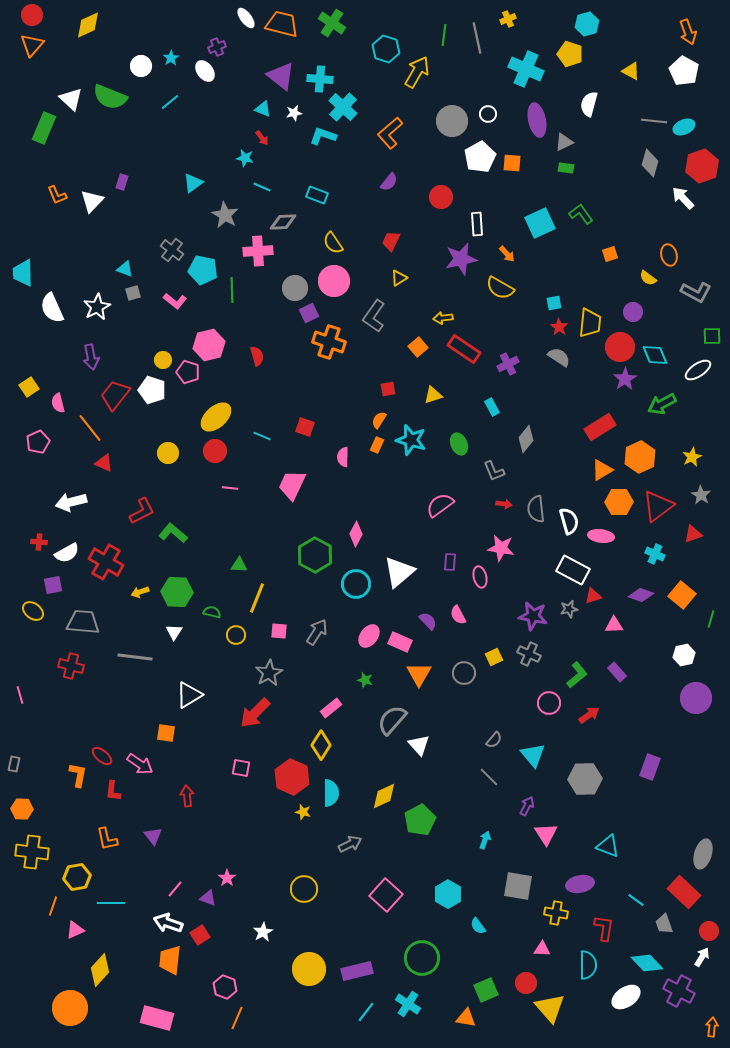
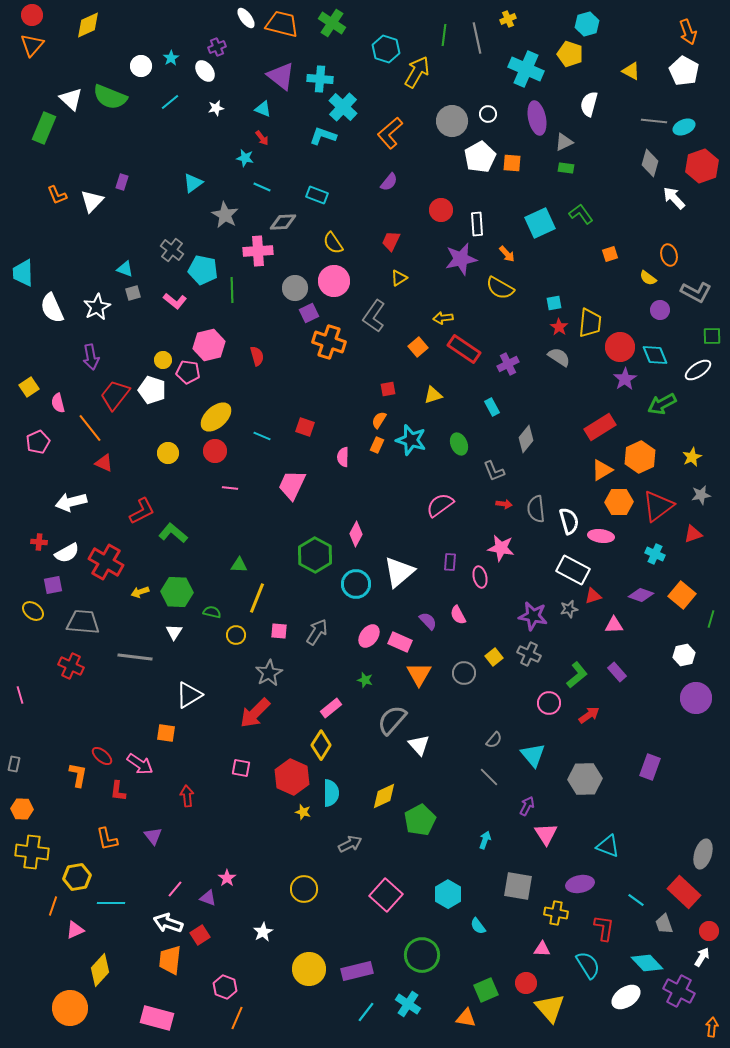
white star at (294, 113): moved 78 px left, 5 px up
purple ellipse at (537, 120): moved 2 px up
red circle at (441, 197): moved 13 px down
white arrow at (683, 198): moved 9 px left
purple circle at (633, 312): moved 27 px right, 2 px up
pink pentagon at (188, 372): rotated 10 degrees counterclockwise
gray star at (701, 495): rotated 30 degrees clockwise
yellow square at (494, 657): rotated 12 degrees counterclockwise
red cross at (71, 666): rotated 10 degrees clockwise
red L-shape at (113, 791): moved 5 px right
green circle at (422, 958): moved 3 px up
cyan semicircle at (588, 965): rotated 32 degrees counterclockwise
